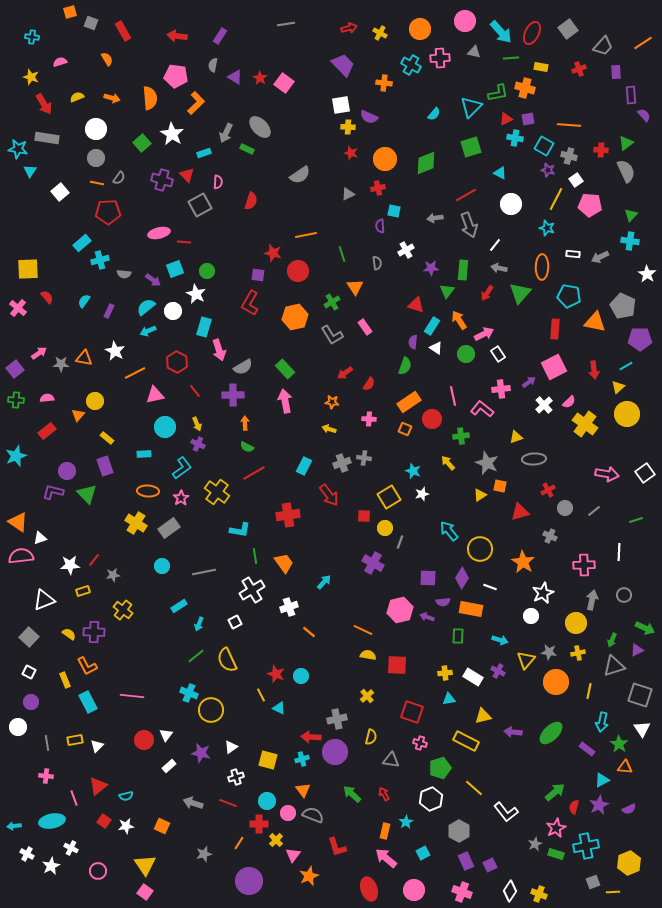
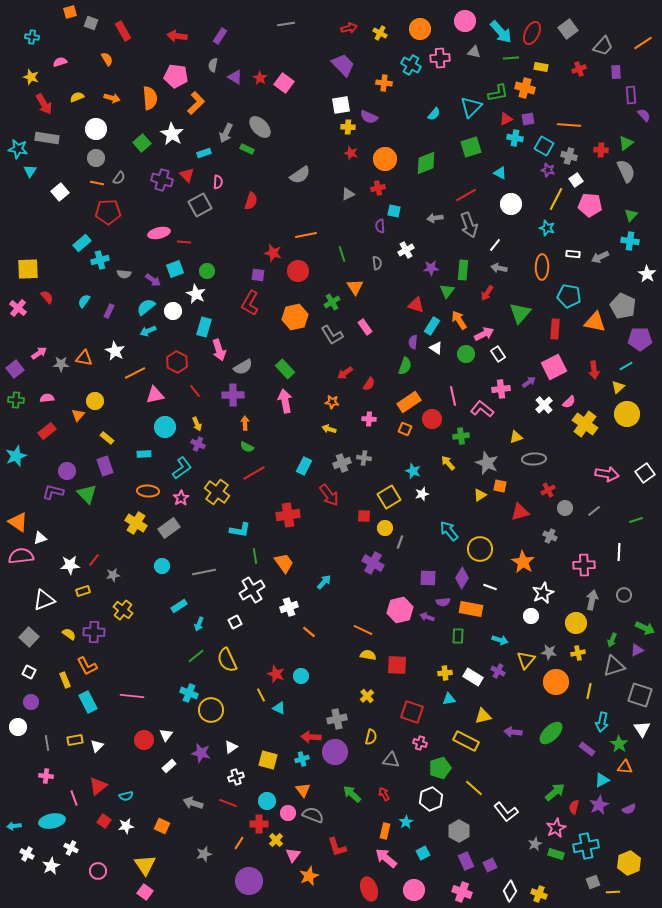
green triangle at (520, 293): moved 20 px down
